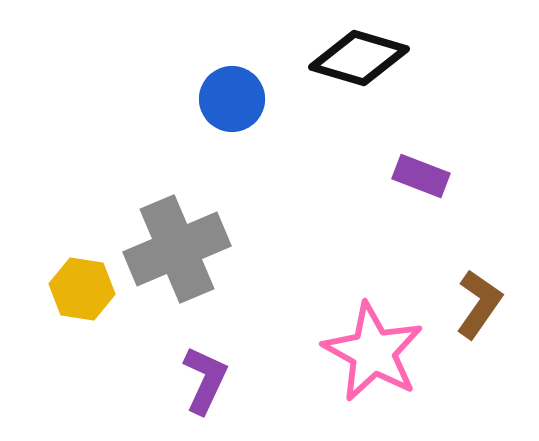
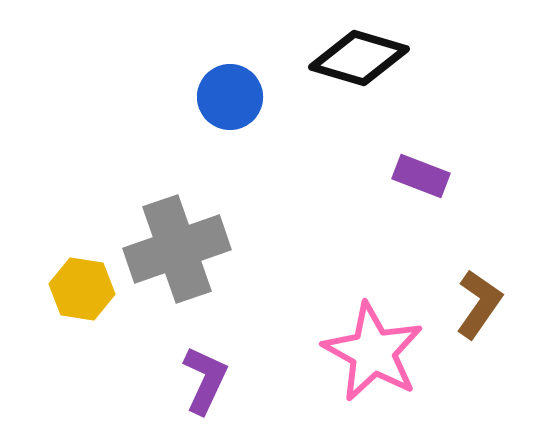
blue circle: moved 2 px left, 2 px up
gray cross: rotated 4 degrees clockwise
